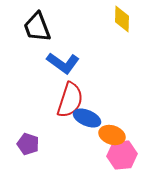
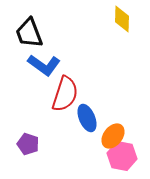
black trapezoid: moved 8 px left, 6 px down
blue L-shape: moved 19 px left, 2 px down
red semicircle: moved 5 px left, 6 px up
blue ellipse: rotated 44 degrees clockwise
orange ellipse: moved 1 px right, 1 px down; rotated 70 degrees counterclockwise
pink hexagon: moved 1 px down; rotated 16 degrees clockwise
